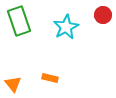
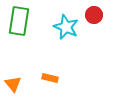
red circle: moved 9 px left
green rectangle: rotated 28 degrees clockwise
cyan star: rotated 20 degrees counterclockwise
